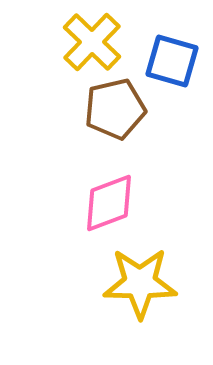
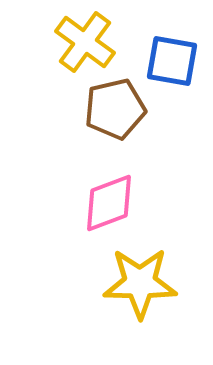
yellow cross: moved 7 px left; rotated 8 degrees counterclockwise
blue square: rotated 6 degrees counterclockwise
